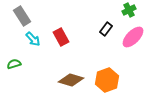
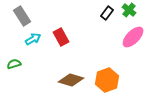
green cross: rotated 24 degrees counterclockwise
black rectangle: moved 1 px right, 16 px up
cyan arrow: rotated 77 degrees counterclockwise
